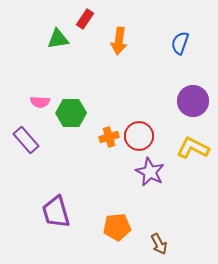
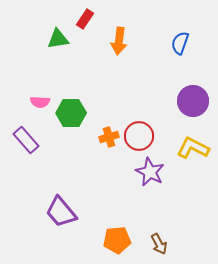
purple trapezoid: moved 5 px right; rotated 24 degrees counterclockwise
orange pentagon: moved 13 px down
